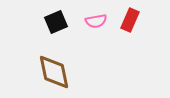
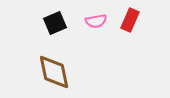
black square: moved 1 px left, 1 px down
